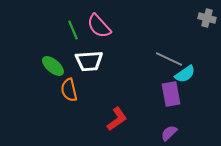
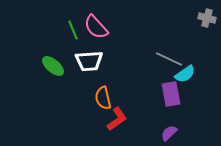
pink semicircle: moved 3 px left, 1 px down
orange semicircle: moved 34 px right, 8 px down
